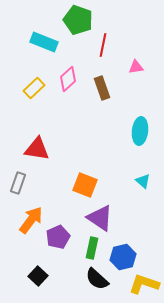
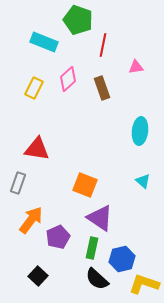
yellow rectangle: rotated 20 degrees counterclockwise
blue hexagon: moved 1 px left, 2 px down
